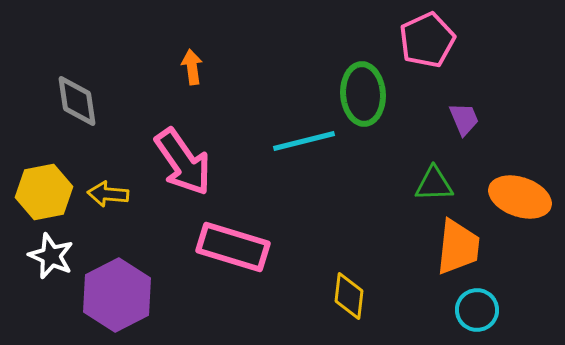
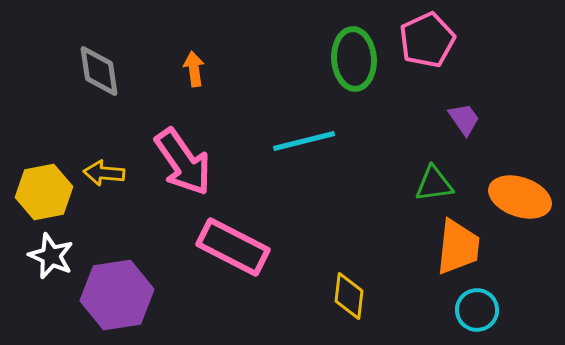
orange arrow: moved 2 px right, 2 px down
green ellipse: moved 9 px left, 35 px up
gray diamond: moved 22 px right, 30 px up
purple trapezoid: rotated 12 degrees counterclockwise
green triangle: rotated 6 degrees counterclockwise
yellow arrow: moved 4 px left, 21 px up
pink rectangle: rotated 10 degrees clockwise
purple hexagon: rotated 18 degrees clockwise
